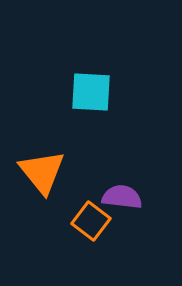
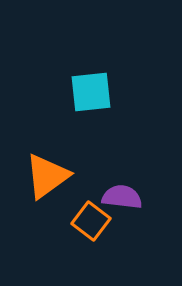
cyan square: rotated 9 degrees counterclockwise
orange triangle: moved 5 px right, 4 px down; rotated 33 degrees clockwise
